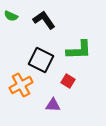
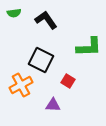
green semicircle: moved 3 px right, 3 px up; rotated 32 degrees counterclockwise
black L-shape: moved 2 px right
green L-shape: moved 10 px right, 3 px up
